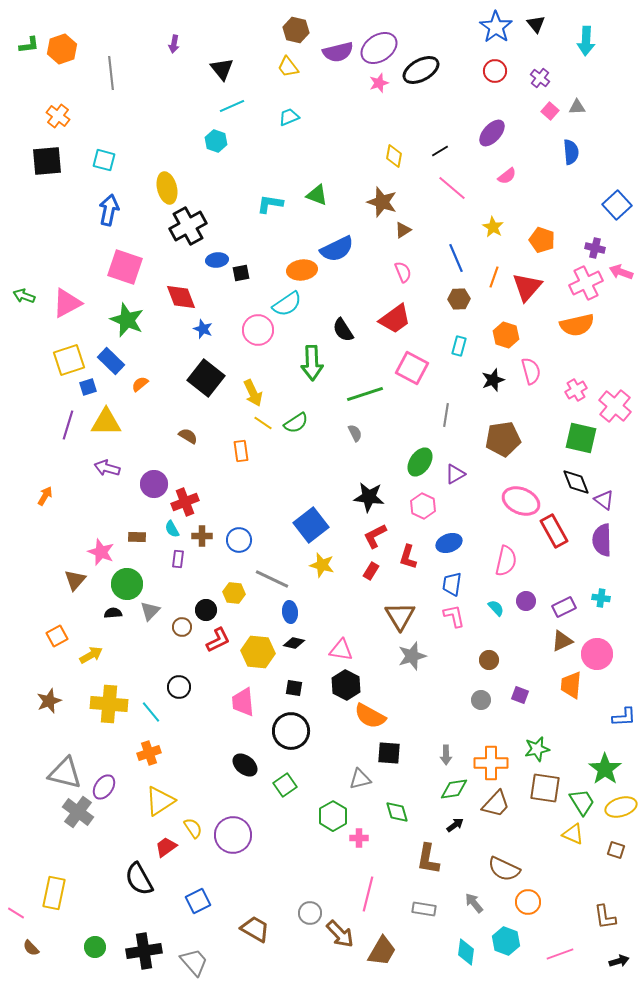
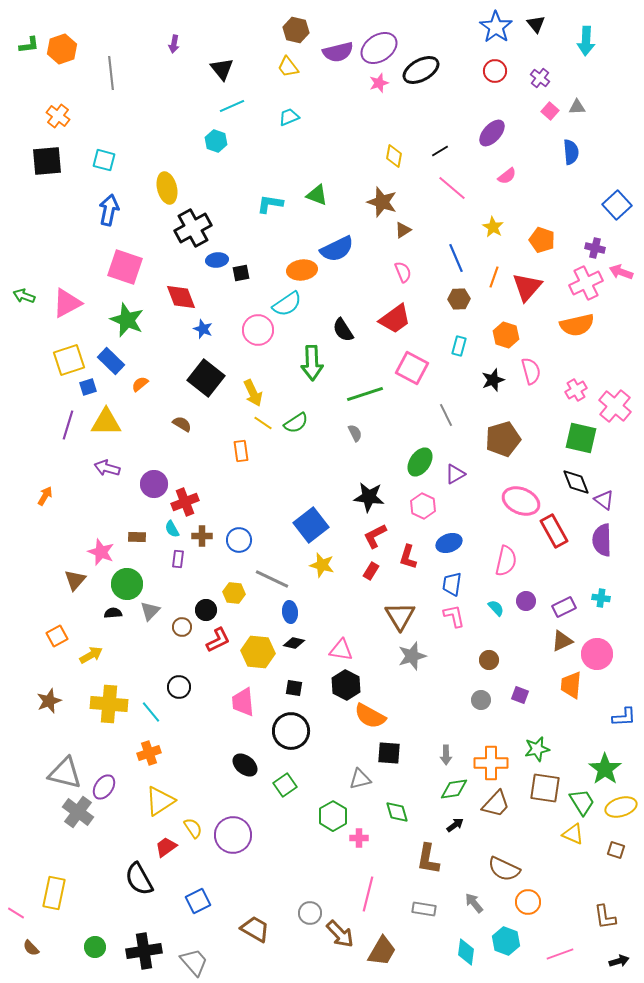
black cross at (188, 226): moved 5 px right, 2 px down
gray line at (446, 415): rotated 35 degrees counterclockwise
brown semicircle at (188, 436): moved 6 px left, 12 px up
brown pentagon at (503, 439): rotated 8 degrees counterclockwise
